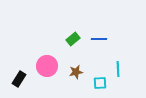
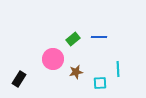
blue line: moved 2 px up
pink circle: moved 6 px right, 7 px up
